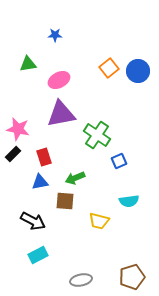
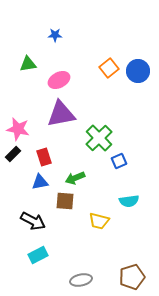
green cross: moved 2 px right, 3 px down; rotated 12 degrees clockwise
